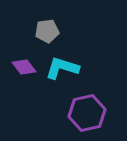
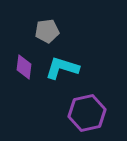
purple diamond: rotated 45 degrees clockwise
